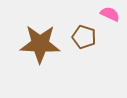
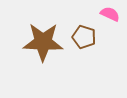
brown star: moved 3 px right, 2 px up
